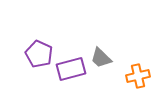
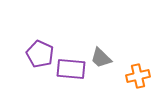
purple pentagon: moved 1 px right
purple rectangle: rotated 20 degrees clockwise
